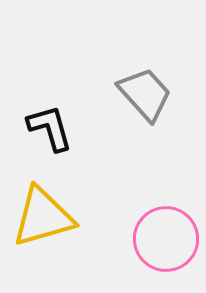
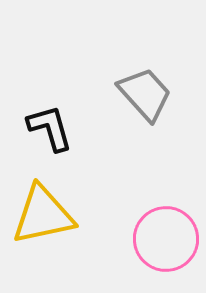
yellow triangle: moved 2 px up; rotated 4 degrees clockwise
